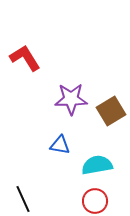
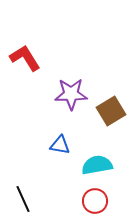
purple star: moved 5 px up
